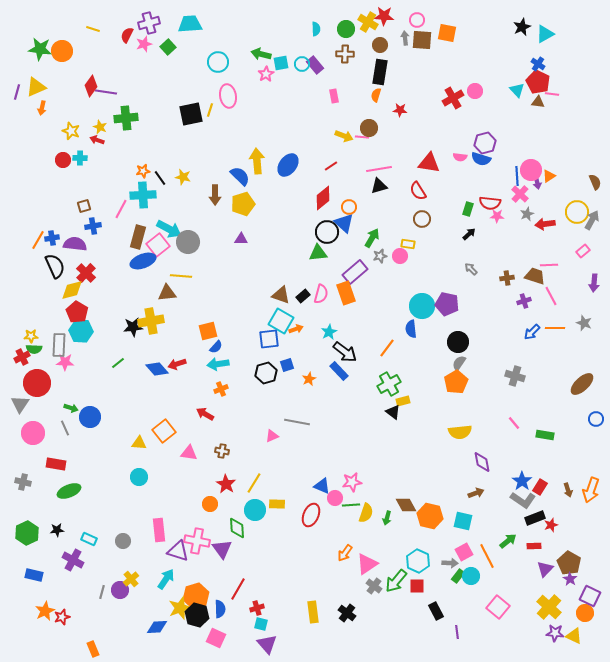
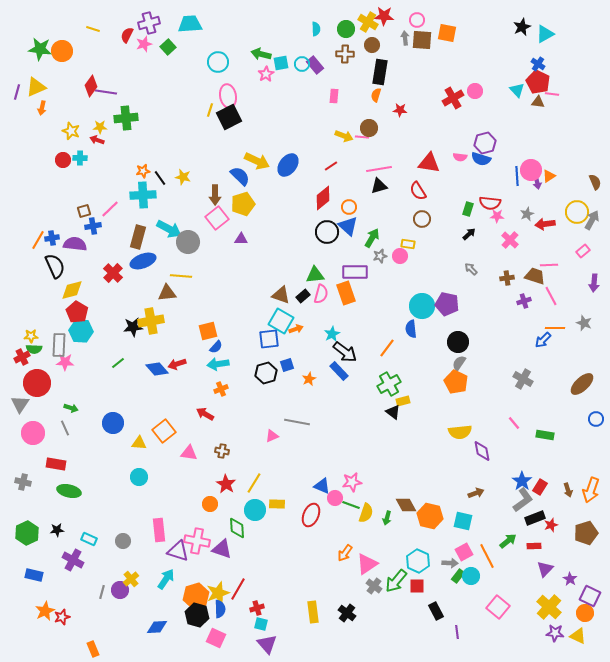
brown circle at (380, 45): moved 8 px left
pink rectangle at (334, 96): rotated 16 degrees clockwise
black square at (191, 114): moved 38 px right, 3 px down; rotated 15 degrees counterclockwise
yellow star at (100, 127): rotated 24 degrees counterclockwise
yellow arrow at (257, 161): rotated 120 degrees clockwise
pink cross at (520, 194): moved 10 px left, 46 px down
brown square at (84, 206): moved 5 px down
pink line at (121, 209): moved 11 px left; rotated 18 degrees clockwise
blue triangle at (344, 223): moved 4 px right, 3 px down
pink square at (158, 245): moved 59 px right, 27 px up
green triangle at (318, 253): moved 3 px left, 22 px down
purple rectangle at (355, 272): rotated 40 degrees clockwise
red cross at (86, 273): moved 27 px right
cyan star at (329, 332): moved 3 px right, 2 px down
blue arrow at (532, 332): moved 11 px right, 8 px down
gray cross at (515, 376): moved 8 px right, 3 px down; rotated 12 degrees clockwise
orange pentagon at (456, 382): rotated 15 degrees counterclockwise
blue circle at (90, 417): moved 23 px right, 6 px down
purple diamond at (482, 462): moved 11 px up
green ellipse at (69, 491): rotated 35 degrees clockwise
gray L-shape at (523, 500): rotated 70 degrees counterclockwise
green line at (351, 505): rotated 24 degrees clockwise
purple triangle at (222, 549): rotated 35 degrees counterclockwise
brown pentagon at (569, 563): moved 17 px right, 30 px up; rotated 25 degrees clockwise
yellow star at (180, 608): moved 38 px right, 15 px up
yellow triangle at (574, 636): moved 4 px right
